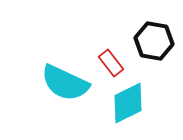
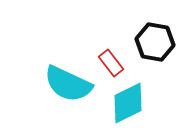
black hexagon: moved 1 px right, 1 px down
cyan semicircle: moved 3 px right, 1 px down
